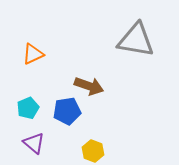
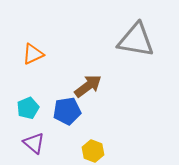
brown arrow: moved 1 px left; rotated 56 degrees counterclockwise
